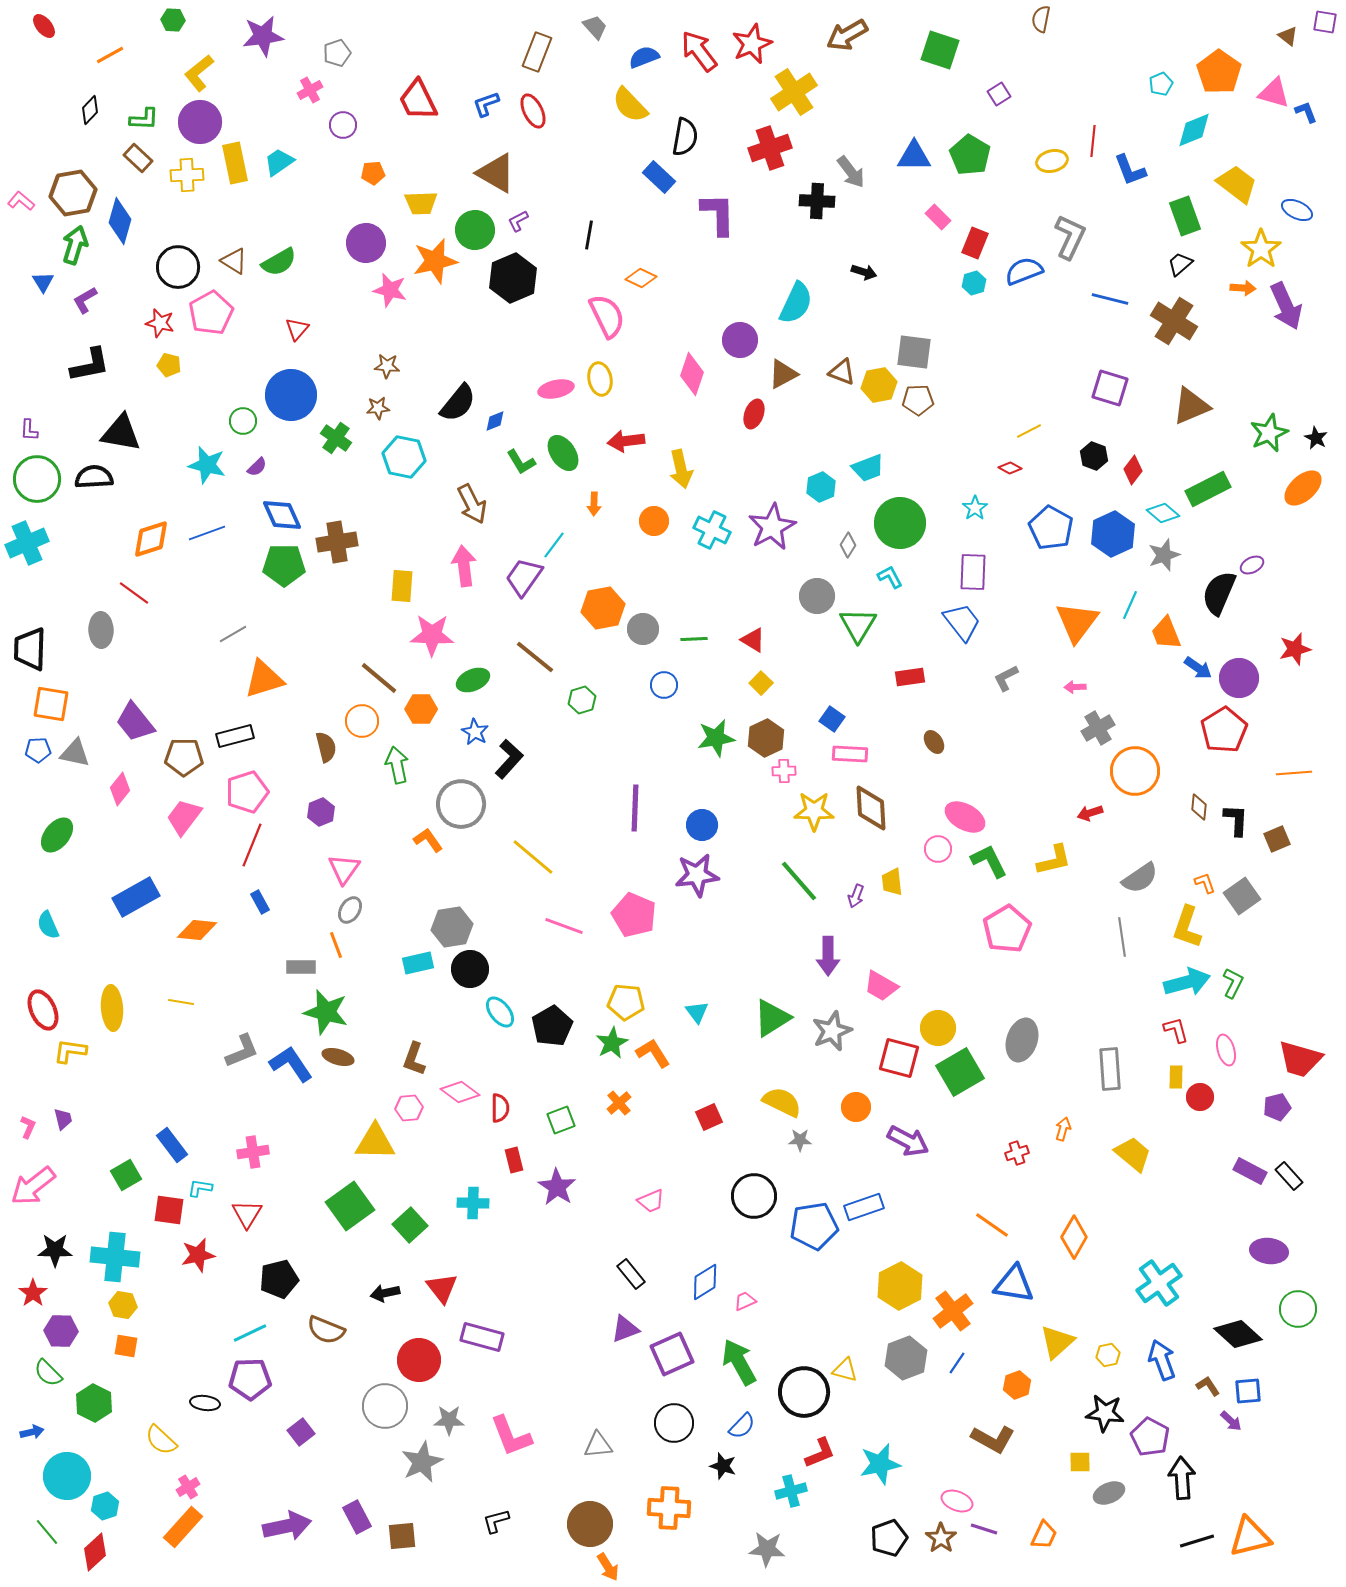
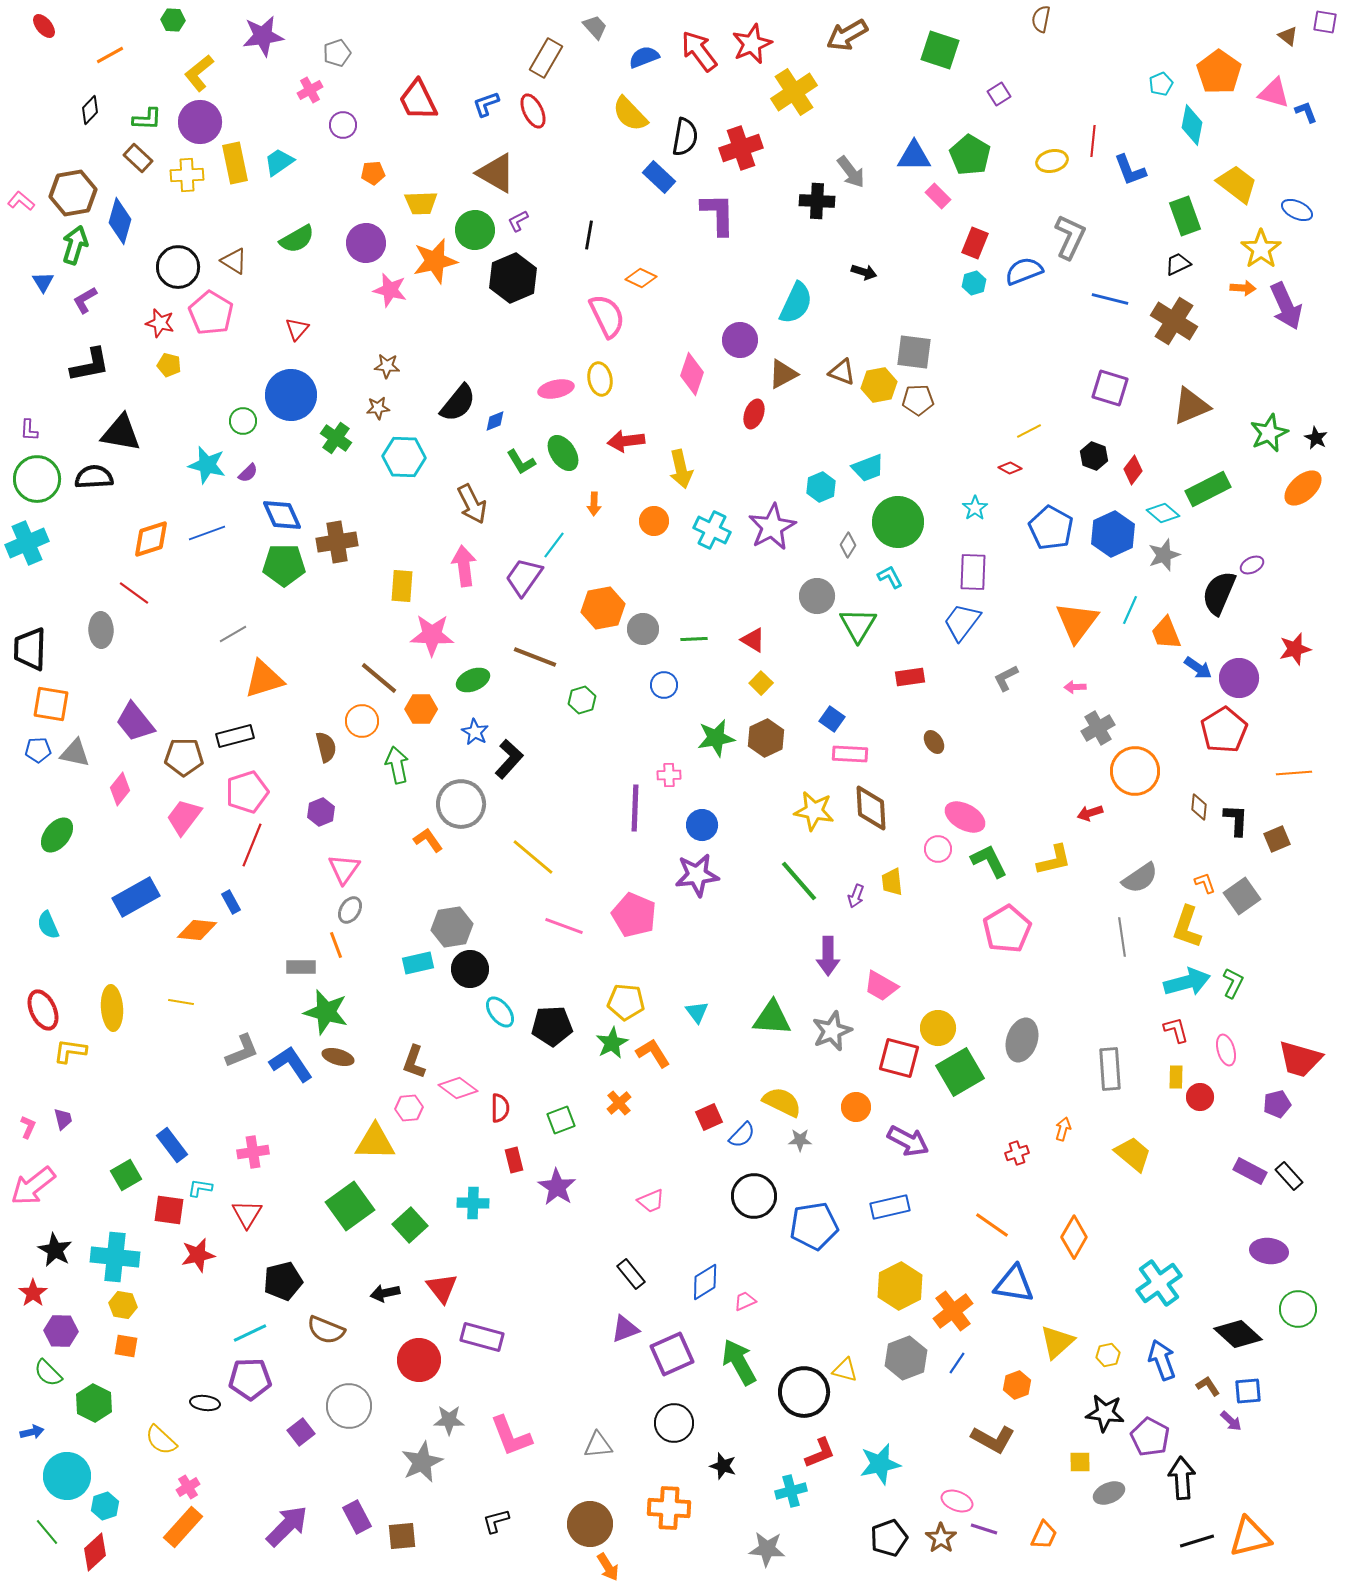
brown rectangle at (537, 52): moved 9 px right, 6 px down; rotated 9 degrees clockwise
yellow semicircle at (630, 105): moved 9 px down
green L-shape at (144, 119): moved 3 px right
cyan diamond at (1194, 130): moved 2 px left, 5 px up; rotated 57 degrees counterclockwise
red cross at (770, 148): moved 29 px left
pink rectangle at (938, 217): moved 21 px up
green semicircle at (279, 262): moved 18 px right, 23 px up
black trapezoid at (1180, 264): moved 2 px left; rotated 16 degrees clockwise
pink pentagon at (211, 313): rotated 12 degrees counterclockwise
cyan hexagon at (404, 457): rotated 9 degrees counterclockwise
purple semicircle at (257, 467): moved 9 px left, 6 px down
green circle at (900, 523): moved 2 px left, 1 px up
cyan line at (1130, 605): moved 5 px down
blue trapezoid at (962, 622): rotated 105 degrees counterclockwise
brown line at (535, 657): rotated 18 degrees counterclockwise
pink cross at (784, 771): moved 115 px left, 4 px down
yellow star at (814, 811): rotated 9 degrees clockwise
blue rectangle at (260, 902): moved 29 px left
green triangle at (772, 1018): rotated 36 degrees clockwise
black pentagon at (552, 1026): rotated 27 degrees clockwise
brown L-shape at (414, 1059): moved 3 px down
pink diamond at (460, 1092): moved 2 px left, 4 px up
purple pentagon at (1277, 1107): moved 3 px up
blue rectangle at (864, 1207): moved 26 px right; rotated 6 degrees clockwise
black star at (55, 1250): rotated 28 degrees clockwise
black pentagon at (279, 1279): moved 4 px right, 2 px down
gray circle at (385, 1406): moved 36 px left
blue semicircle at (742, 1426): moved 291 px up
purple arrow at (287, 1526): rotated 33 degrees counterclockwise
